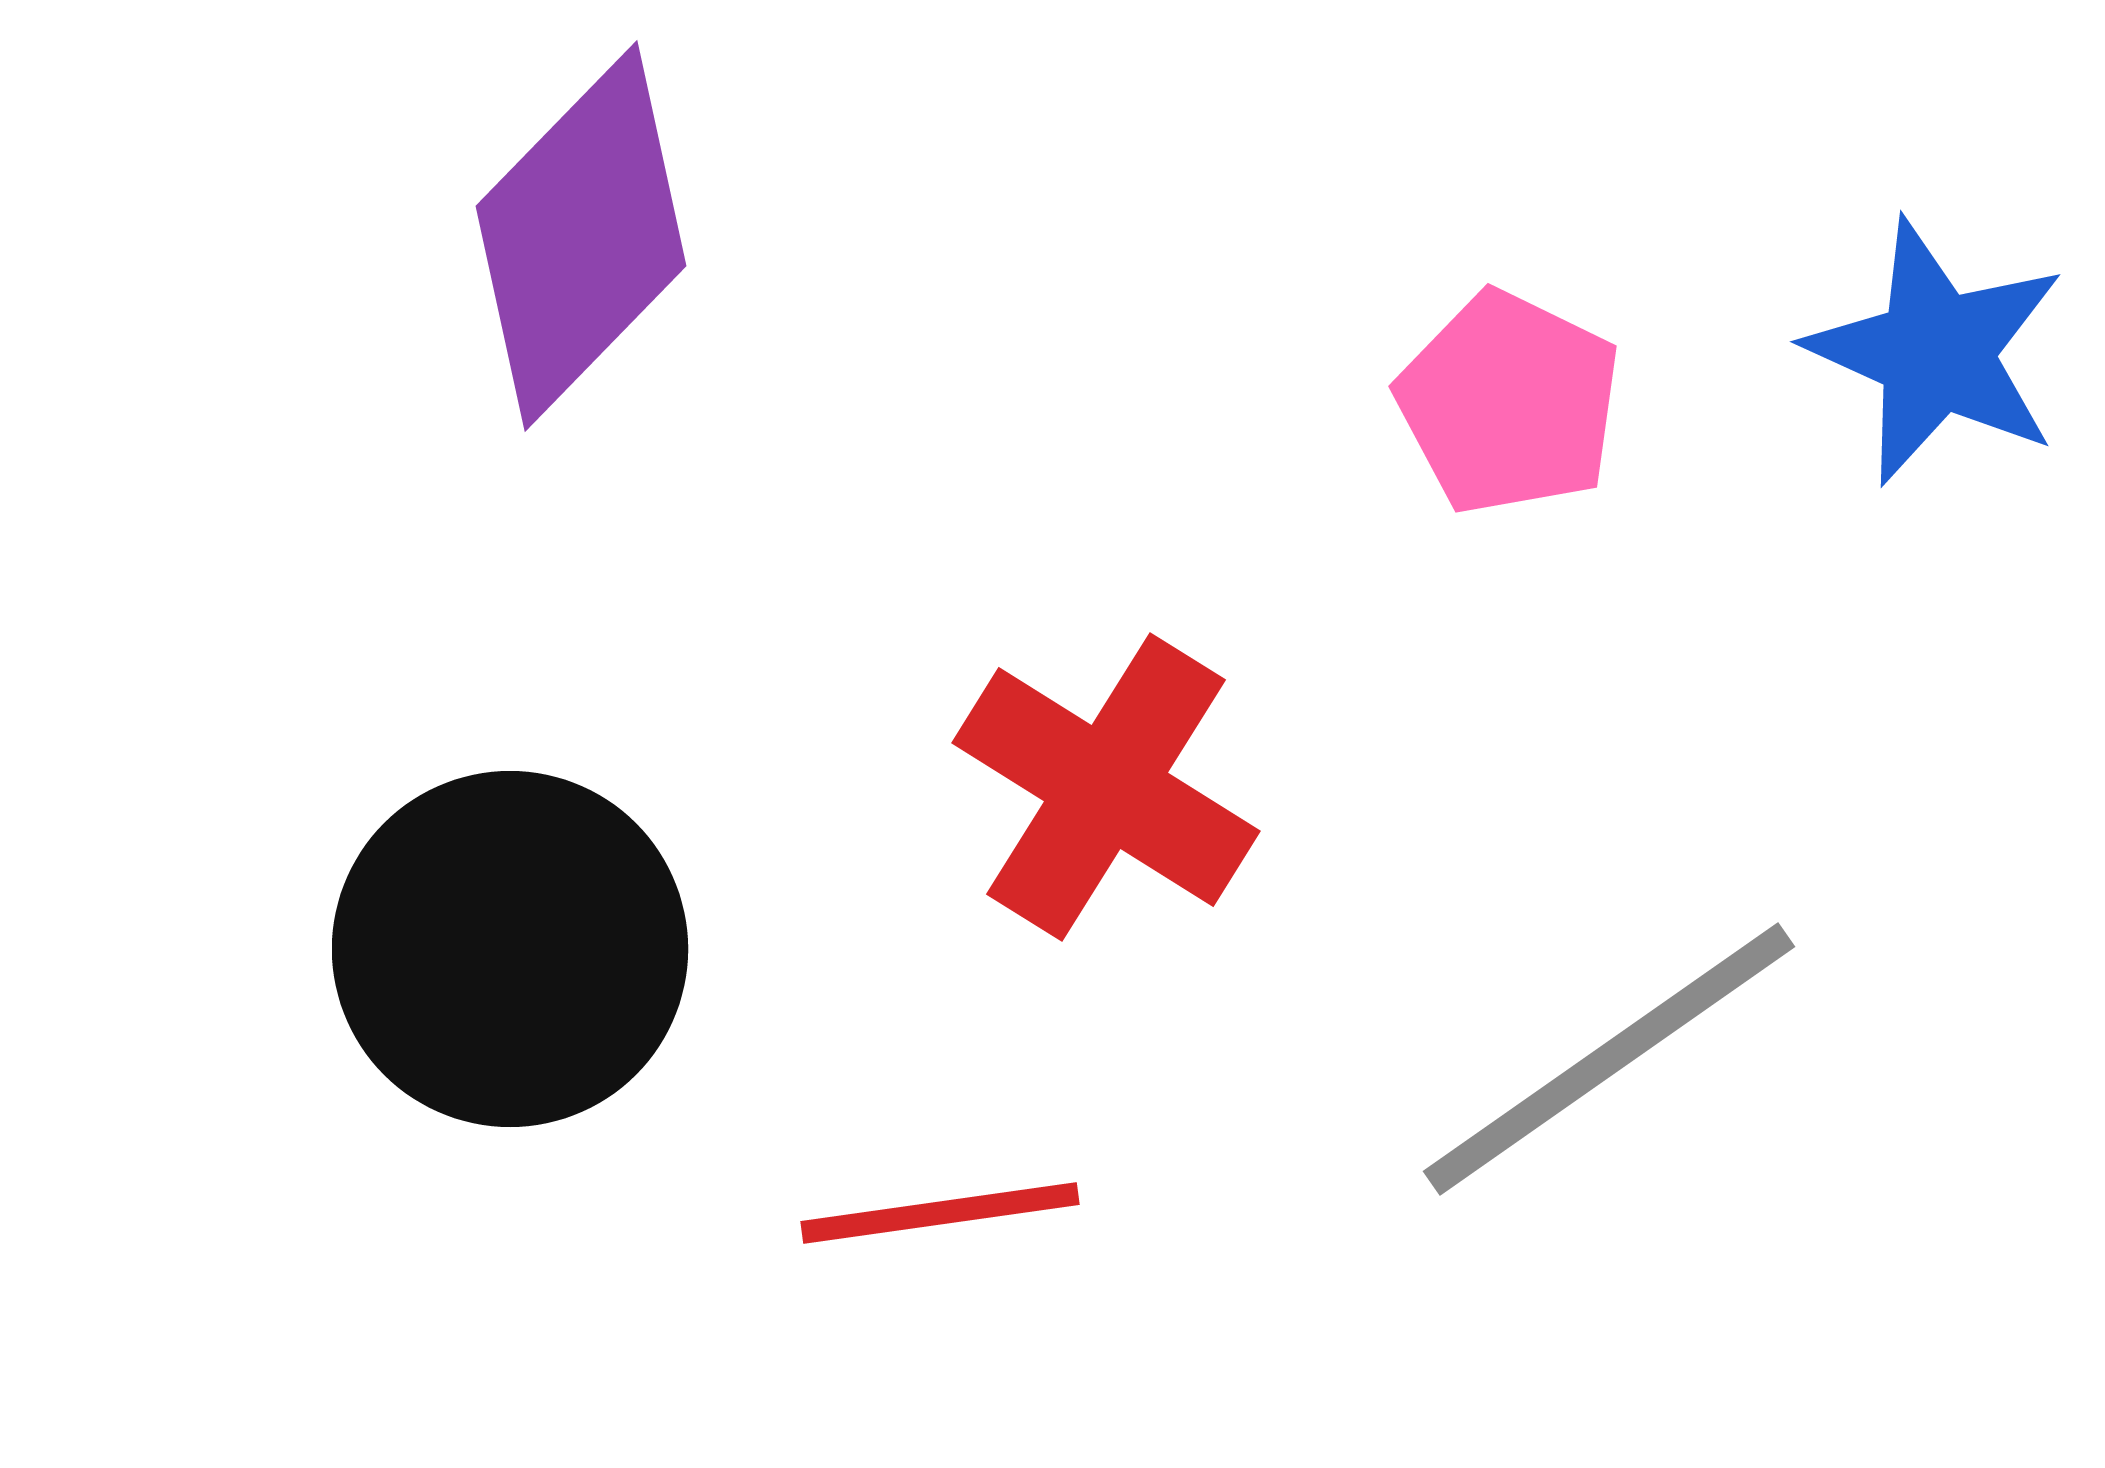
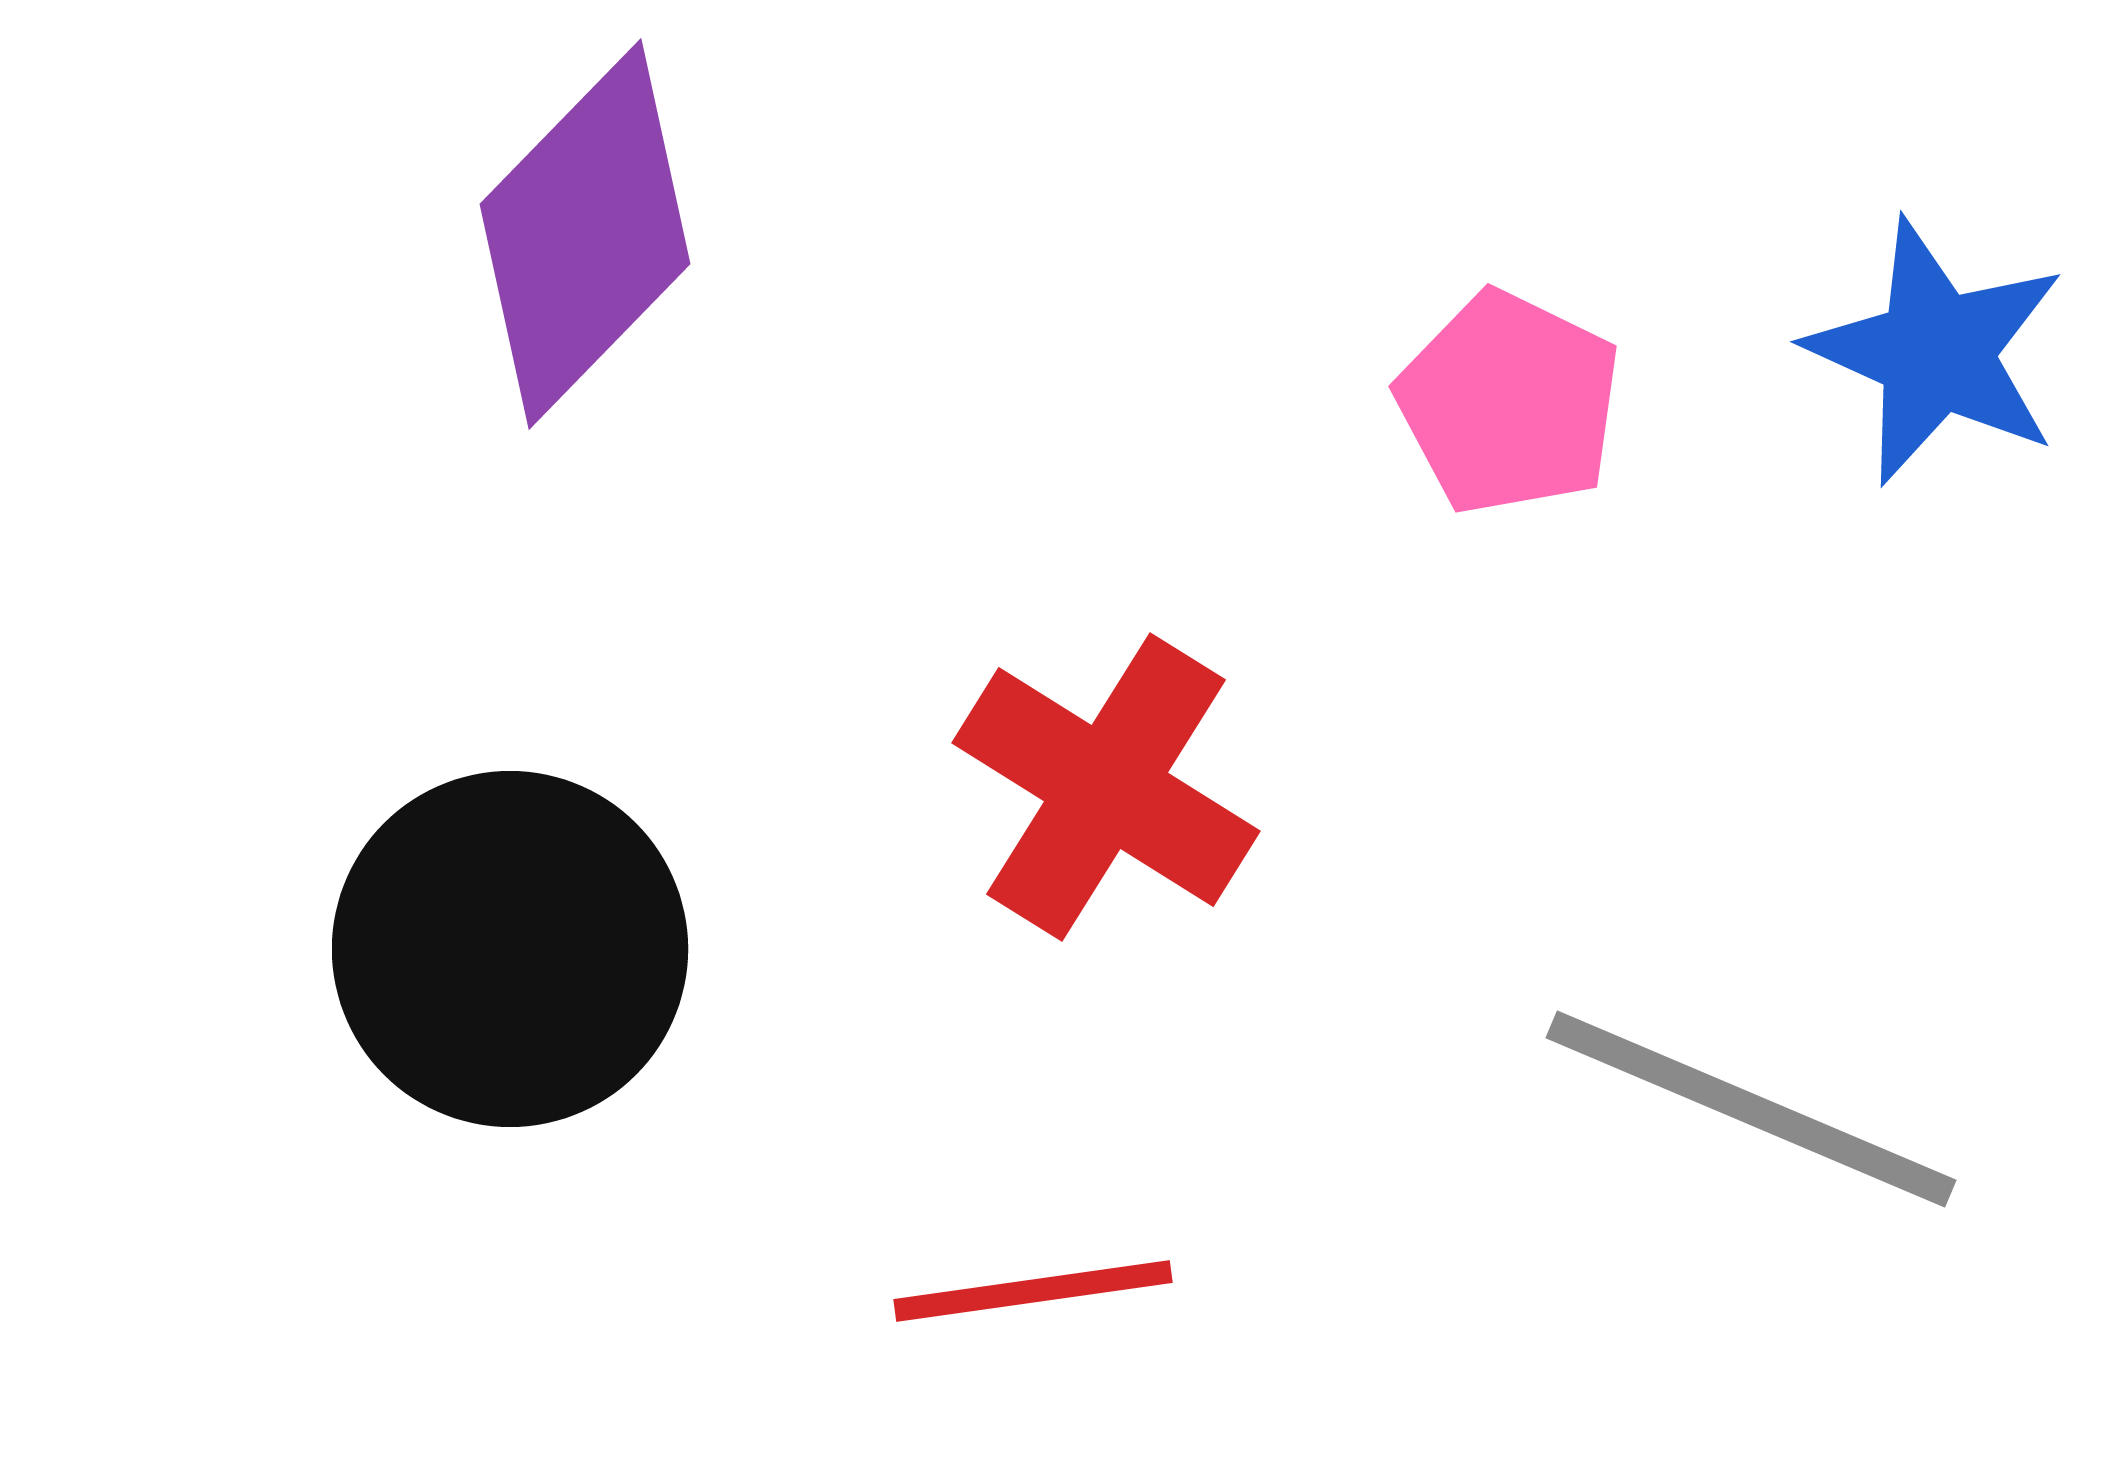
purple diamond: moved 4 px right, 2 px up
gray line: moved 142 px right, 50 px down; rotated 58 degrees clockwise
red line: moved 93 px right, 78 px down
